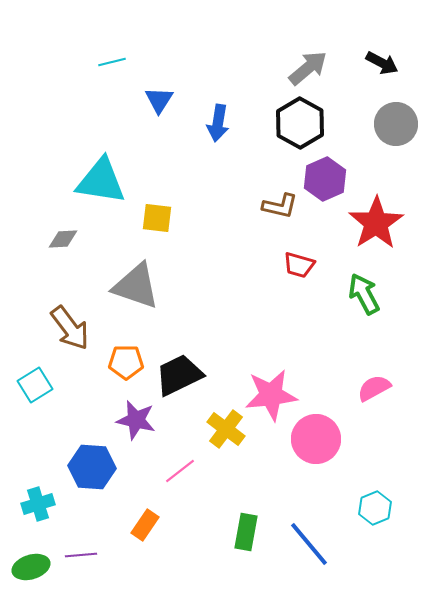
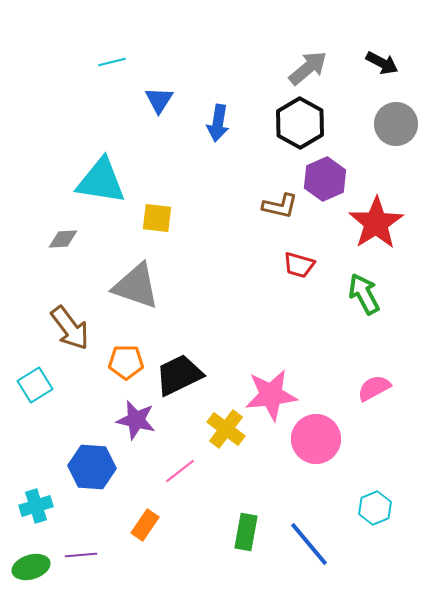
cyan cross: moved 2 px left, 2 px down
